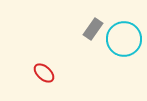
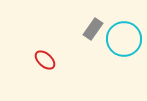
red ellipse: moved 1 px right, 13 px up
